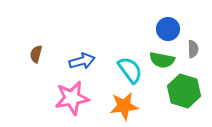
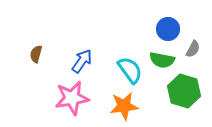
gray semicircle: rotated 30 degrees clockwise
blue arrow: rotated 40 degrees counterclockwise
